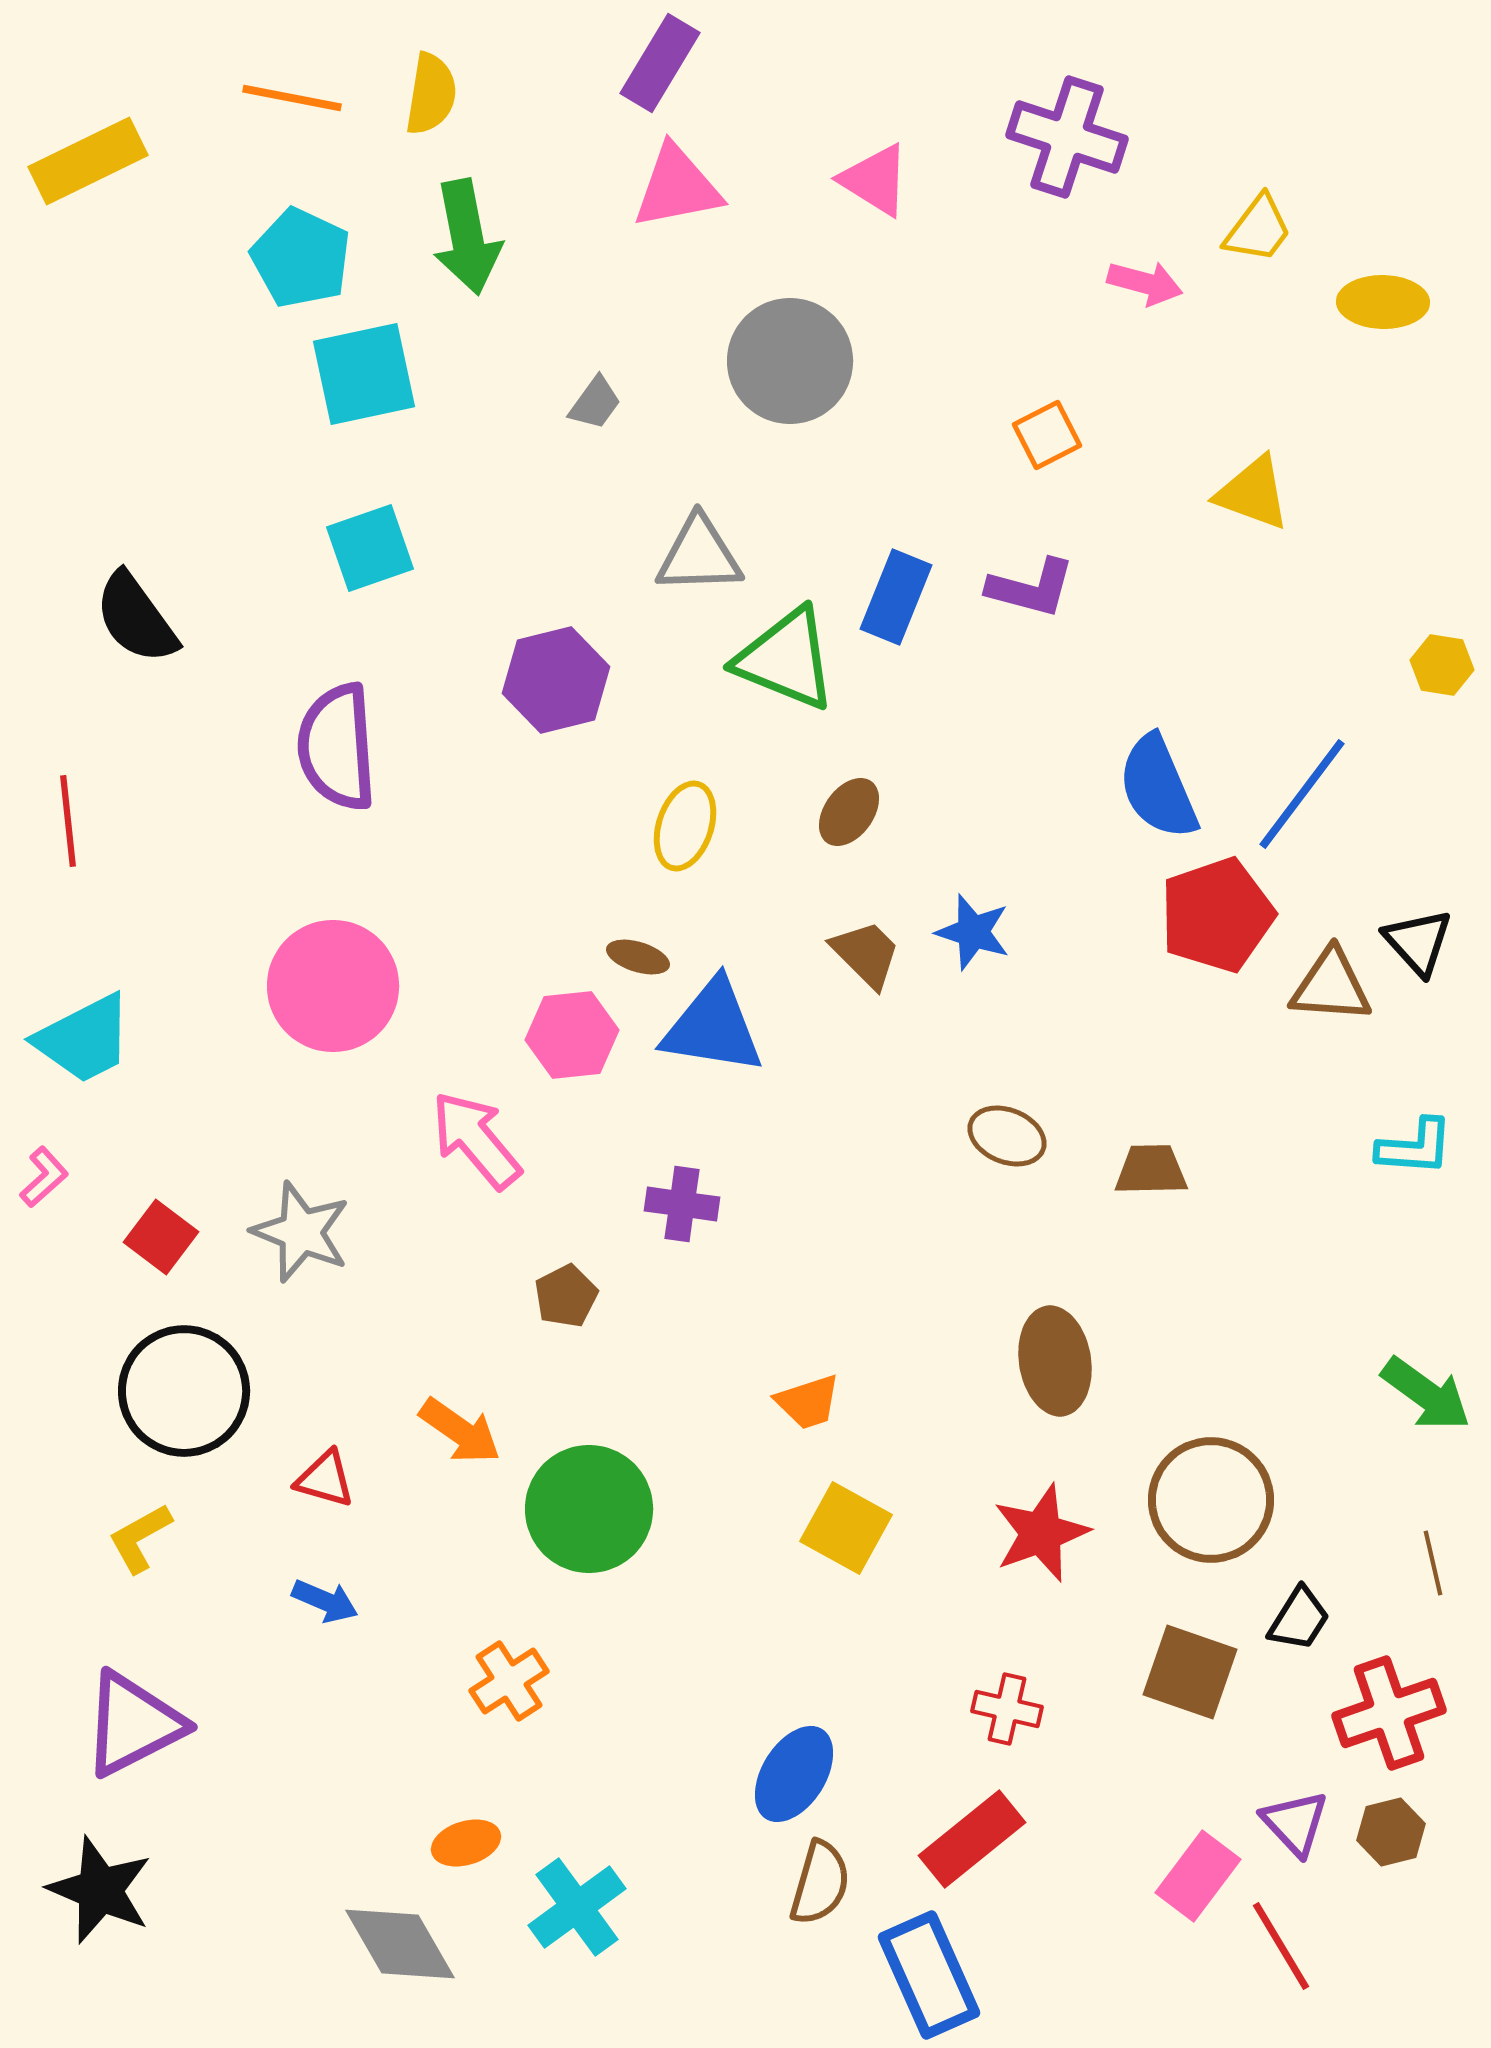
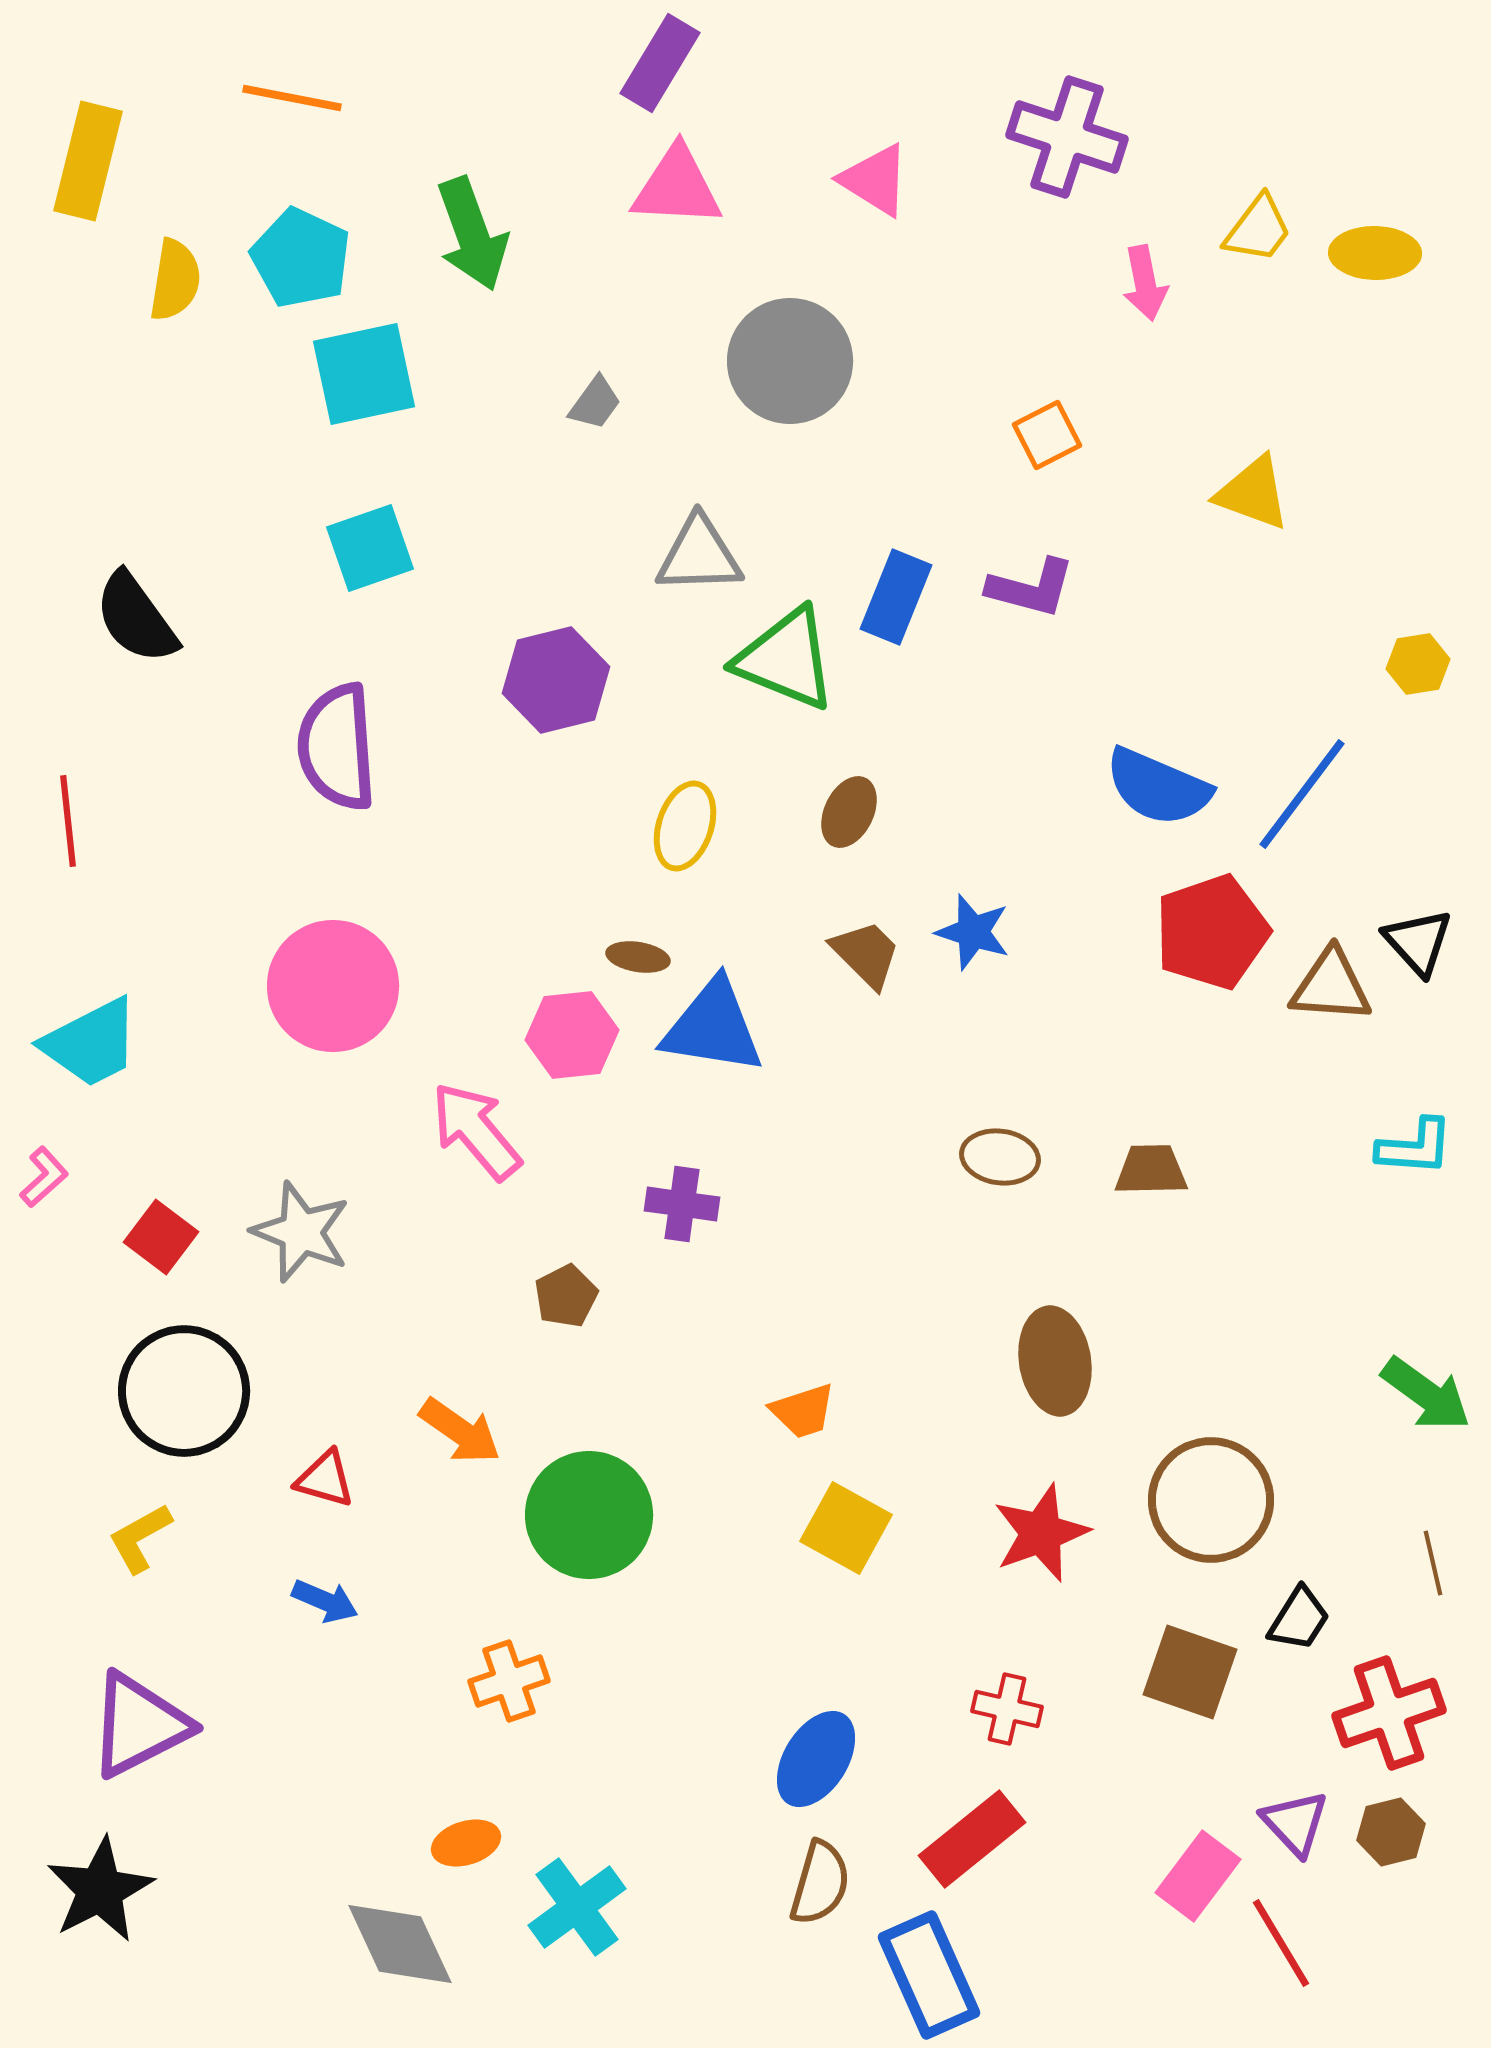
yellow semicircle at (431, 94): moved 256 px left, 186 px down
yellow rectangle at (88, 161): rotated 50 degrees counterclockwise
pink triangle at (677, 187): rotated 14 degrees clockwise
green arrow at (467, 237): moved 5 px right, 3 px up; rotated 9 degrees counterclockwise
pink arrow at (1145, 283): rotated 64 degrees clockwise
yellow ellipse at (1383, 302): moved 8 px left, 49 px up
yellow hexagon at (1442, 665): moved 24 px left, 1 px up; rotated 18 degrees counterclockwise
blue semicircle at (1158, 787): rotated 44 degrees counterclockwise
brown ellipse at (849, 812): rotated 10 degrees counterclockwise
red pentagon at (1217, 915): moved 5 px left, 17 px down
brown ellipse at (638, 957): rotated 8 degrees counterclockwise
cyan trapezoid at (84, 1039): moved 7 px right, 4 px down
brown ellipse at (1007, 1136): moved 7 px left, 21 px down; rotated 14 degrees counterclockwise
pink arrow at (476, 1140): moved 9 px up
orange trapezoid at (808, 1402): moved 5 px left, 9 px down
green circle at (589, 1509): moved 6 px down
orange cross at (509, 1681): rotated 14 degrees clockwise
purple triangle at (133, 1724): moved 6 px right, 1 px down
blue ellipse at (794, 1774): moved 22 px right, 15 px up
black star at (100, 1890): rotated 22 degrees clockwise
gray diamond at (400, 1944): rotated 5 degrees clockwise
red line at (1281, 1946): moved 3 px up
